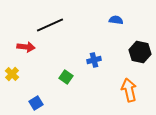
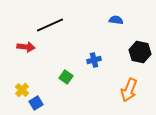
yellow cross: moved 10 px right, 16 px down
orange arrow: rotated 145 degrees counterclockwise
